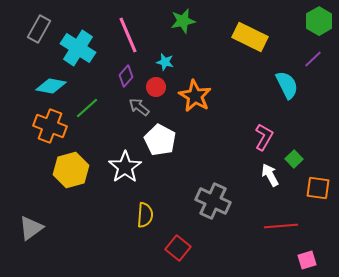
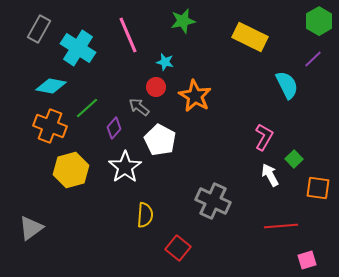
purple diamond: moved 12 px left, 52 px down
